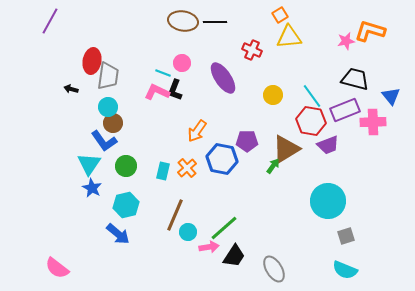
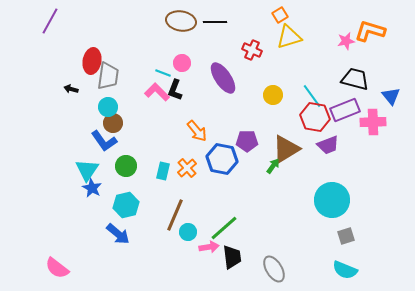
brown ellipse at (183, 21): moved 2 px left
yellow triangle at (289, 37): rotated 12 degrees counterclockwise
pink L-shape at (157, 92): rotated 20 degrees clockwise
red hexagon at (311, 121): moved 4 px right, 4 px up
orange arrow at (197, 131): rotated 75 degrees counterclockwise
cyan triangle at (89, 164): moved 2 px left, 6 px down
cyan circle at (328, 201): moved 4 px right, 1 px up
black trapezoid at (234, 256): moved 2 px left, 1 px down; rotated 40 degrees counterclockwise
